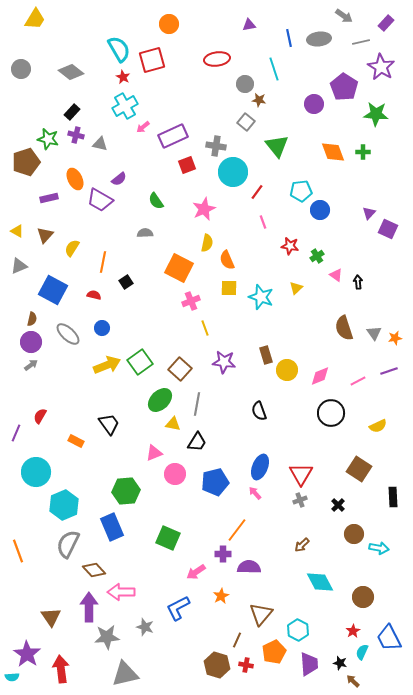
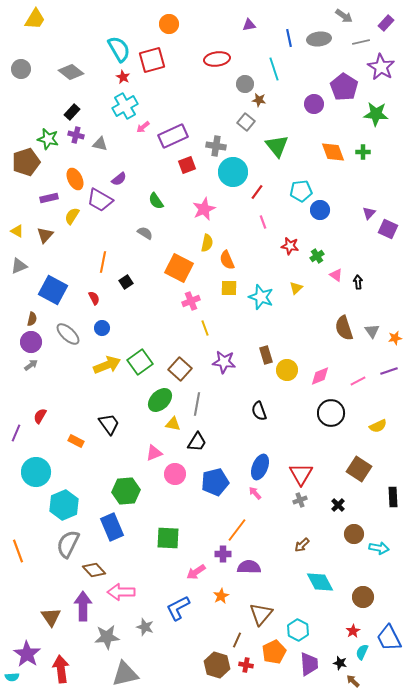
gray semicircle at (145, 233): rotated 35 degrees clockwise
yellow semicircle at (72, 248): moved 32 px up
red semicircle at (94, 295): moved 3 px down; rotated 48 degrees clockwise
gray triangle at (374, 333): moved 2 px left, 2 px up
green square at (168, 538): rotated 20 degrees counterclockwise
purple arrow at (89, 607): moved 6 px left, 1 px up
